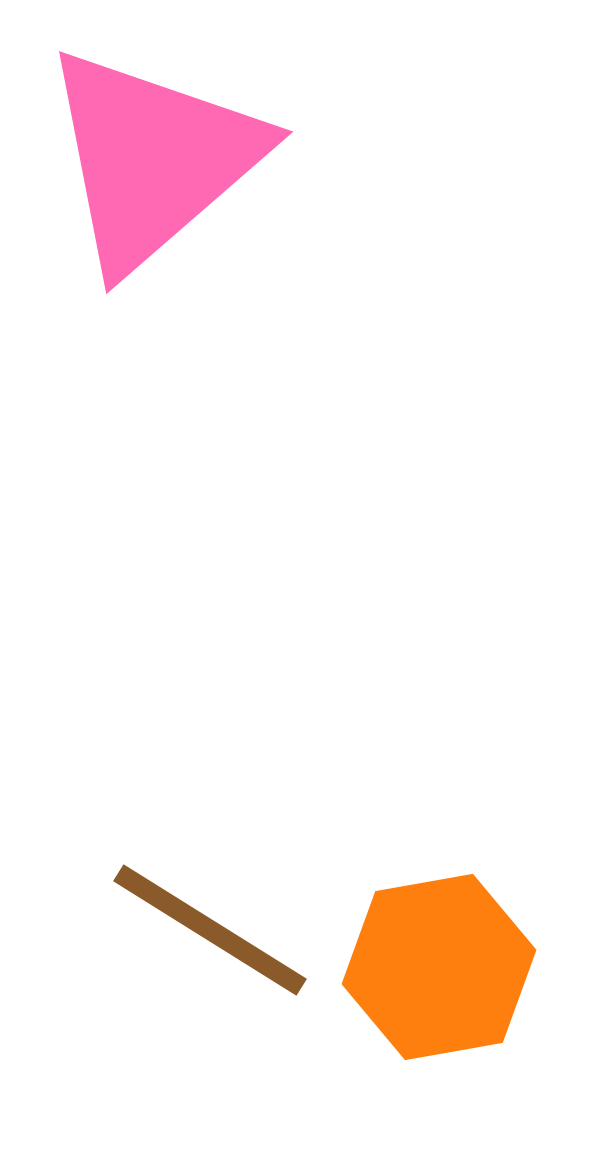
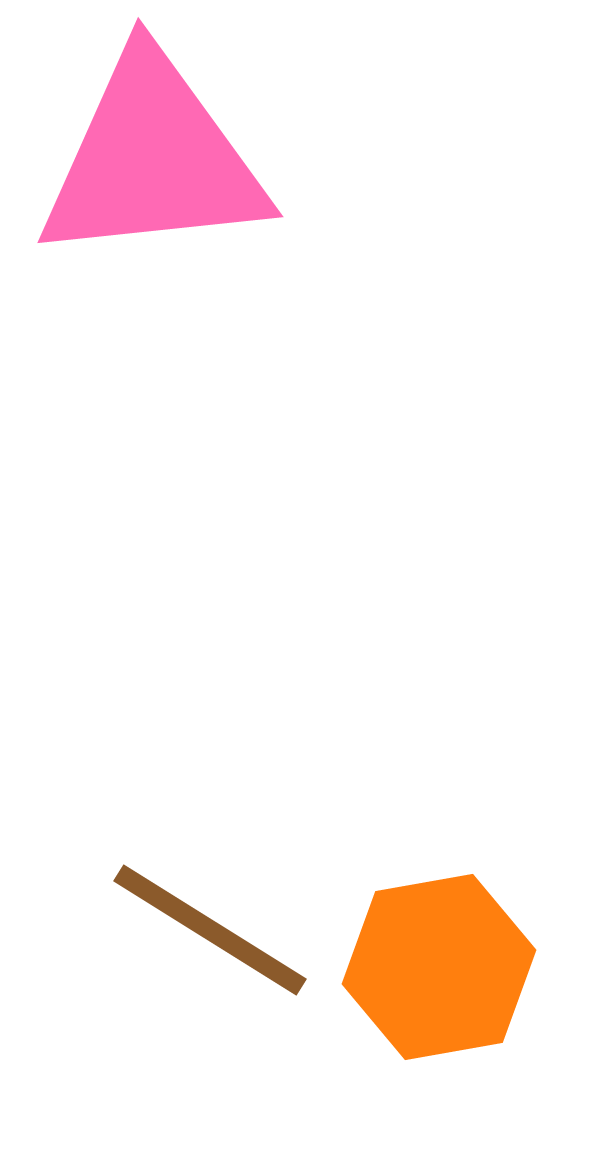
pink triangle: rotated 35 degrees clockwise
